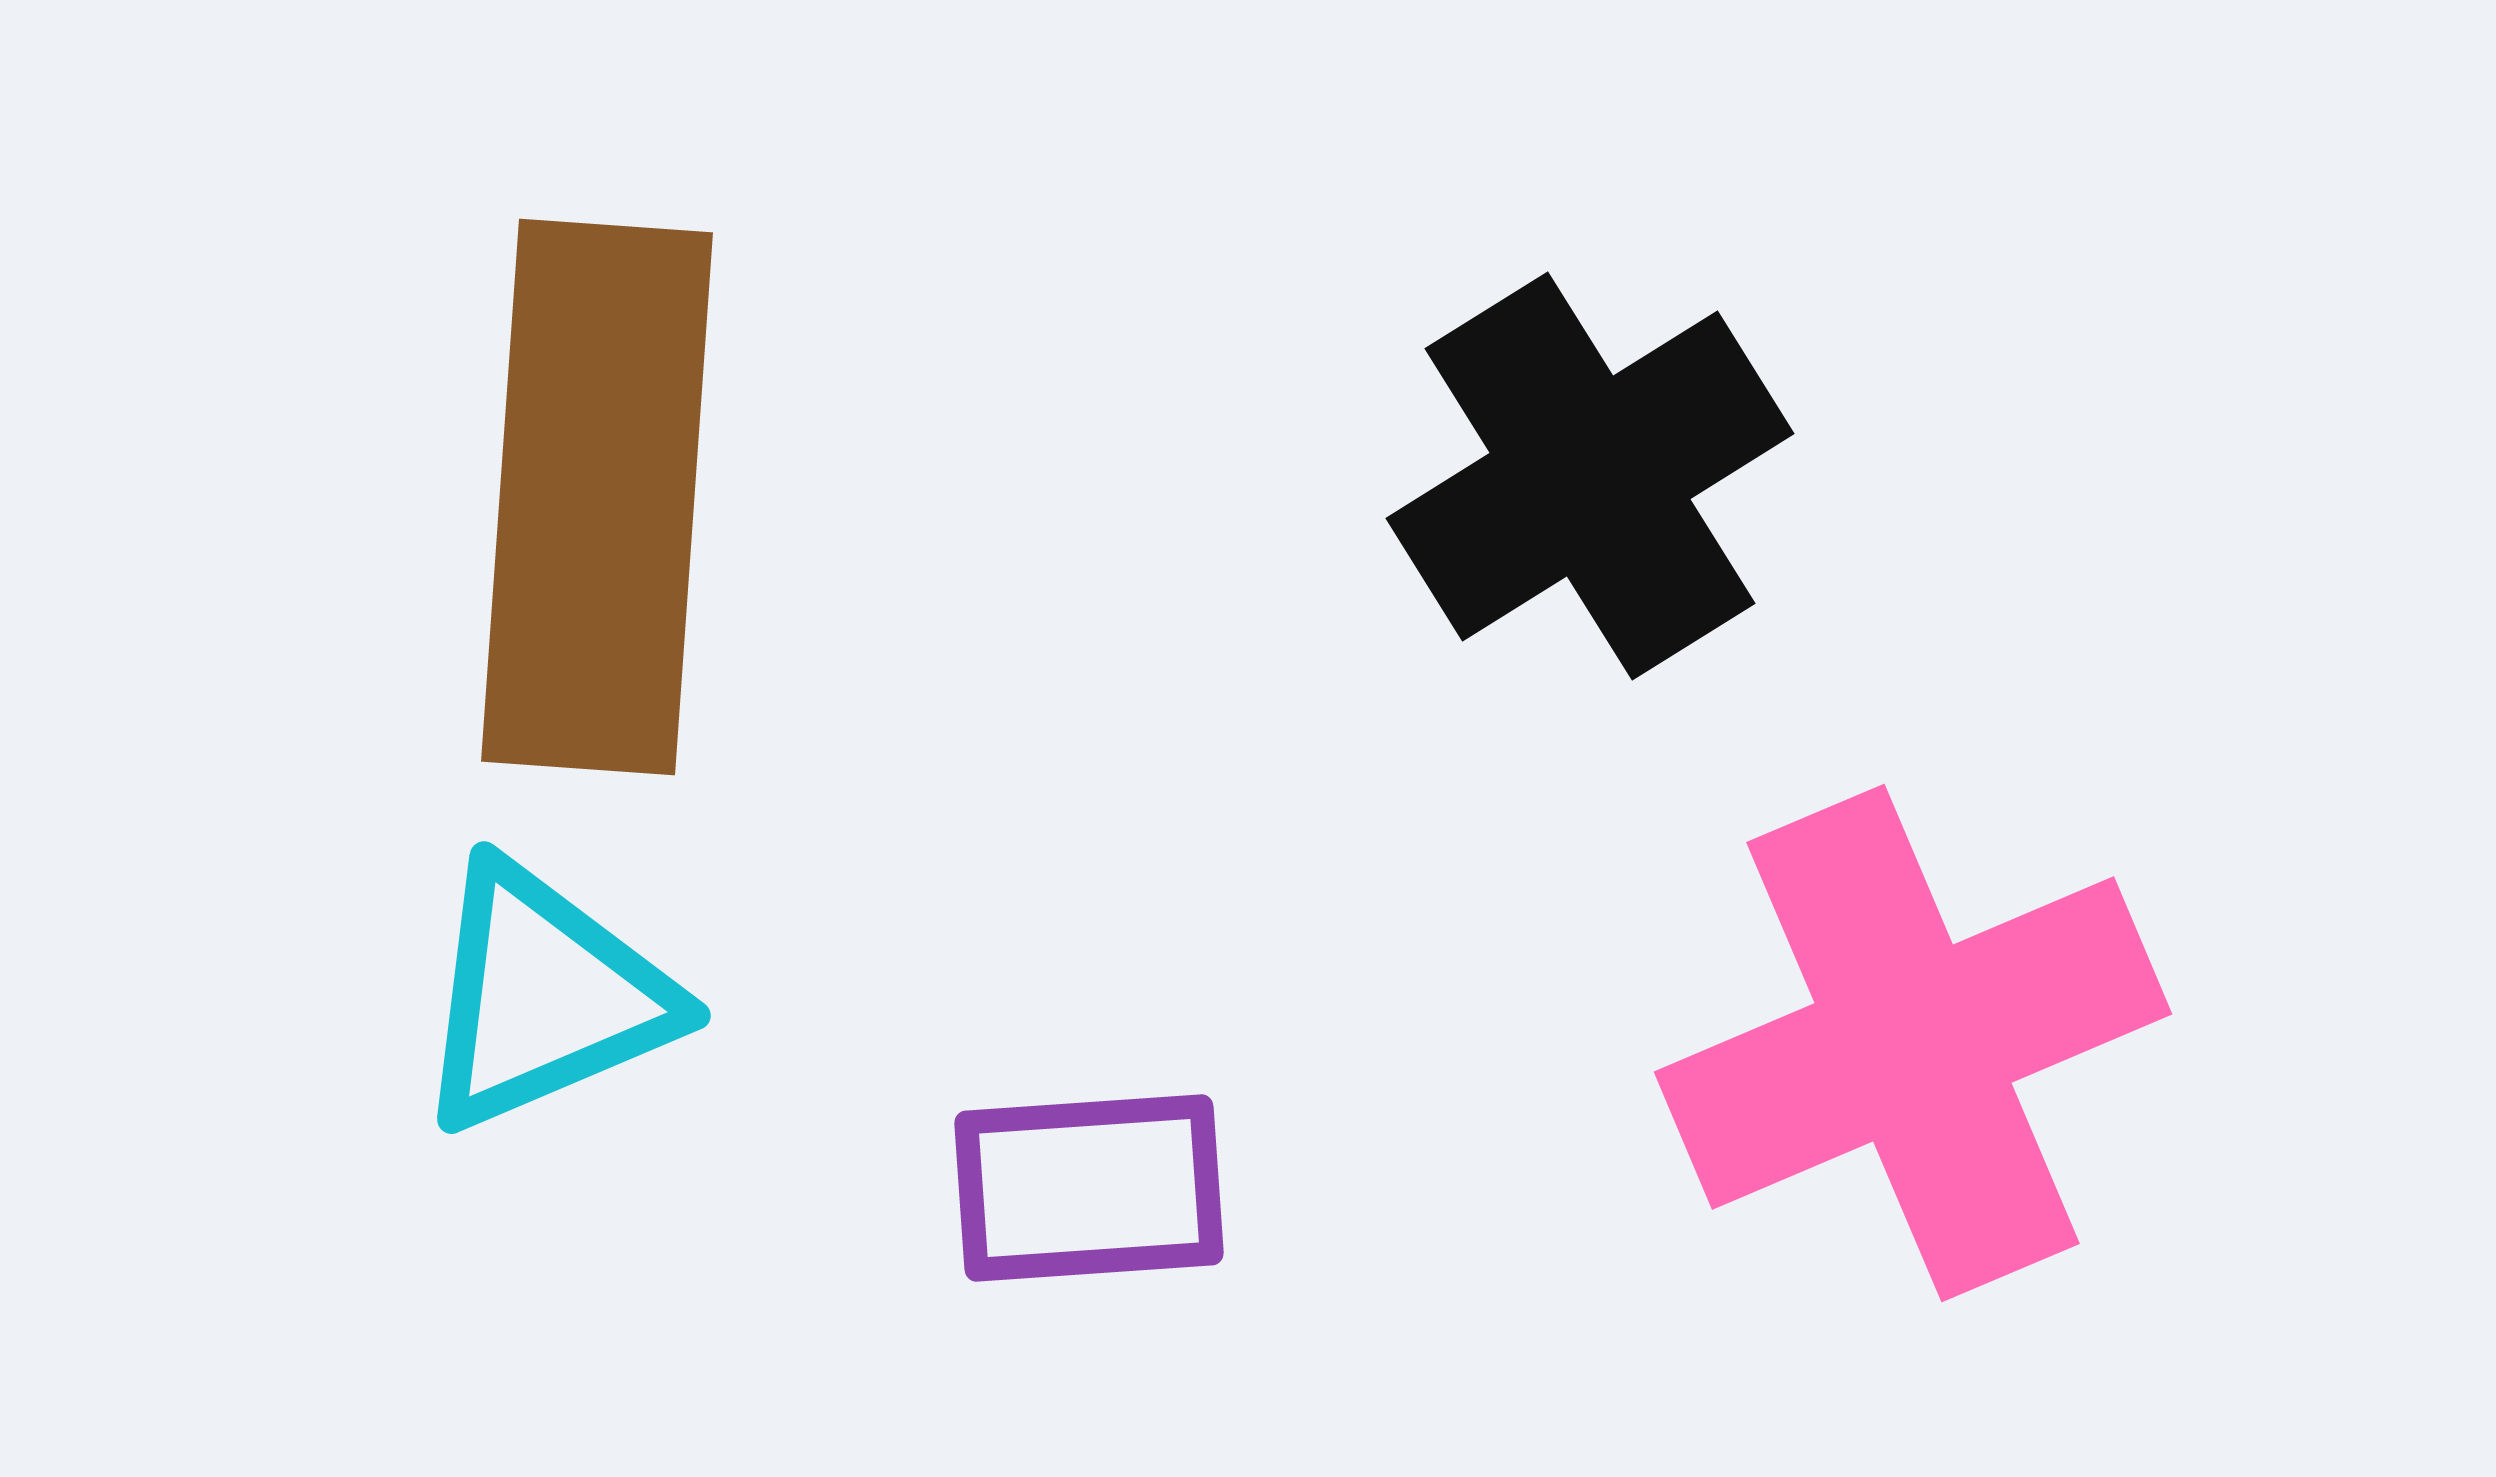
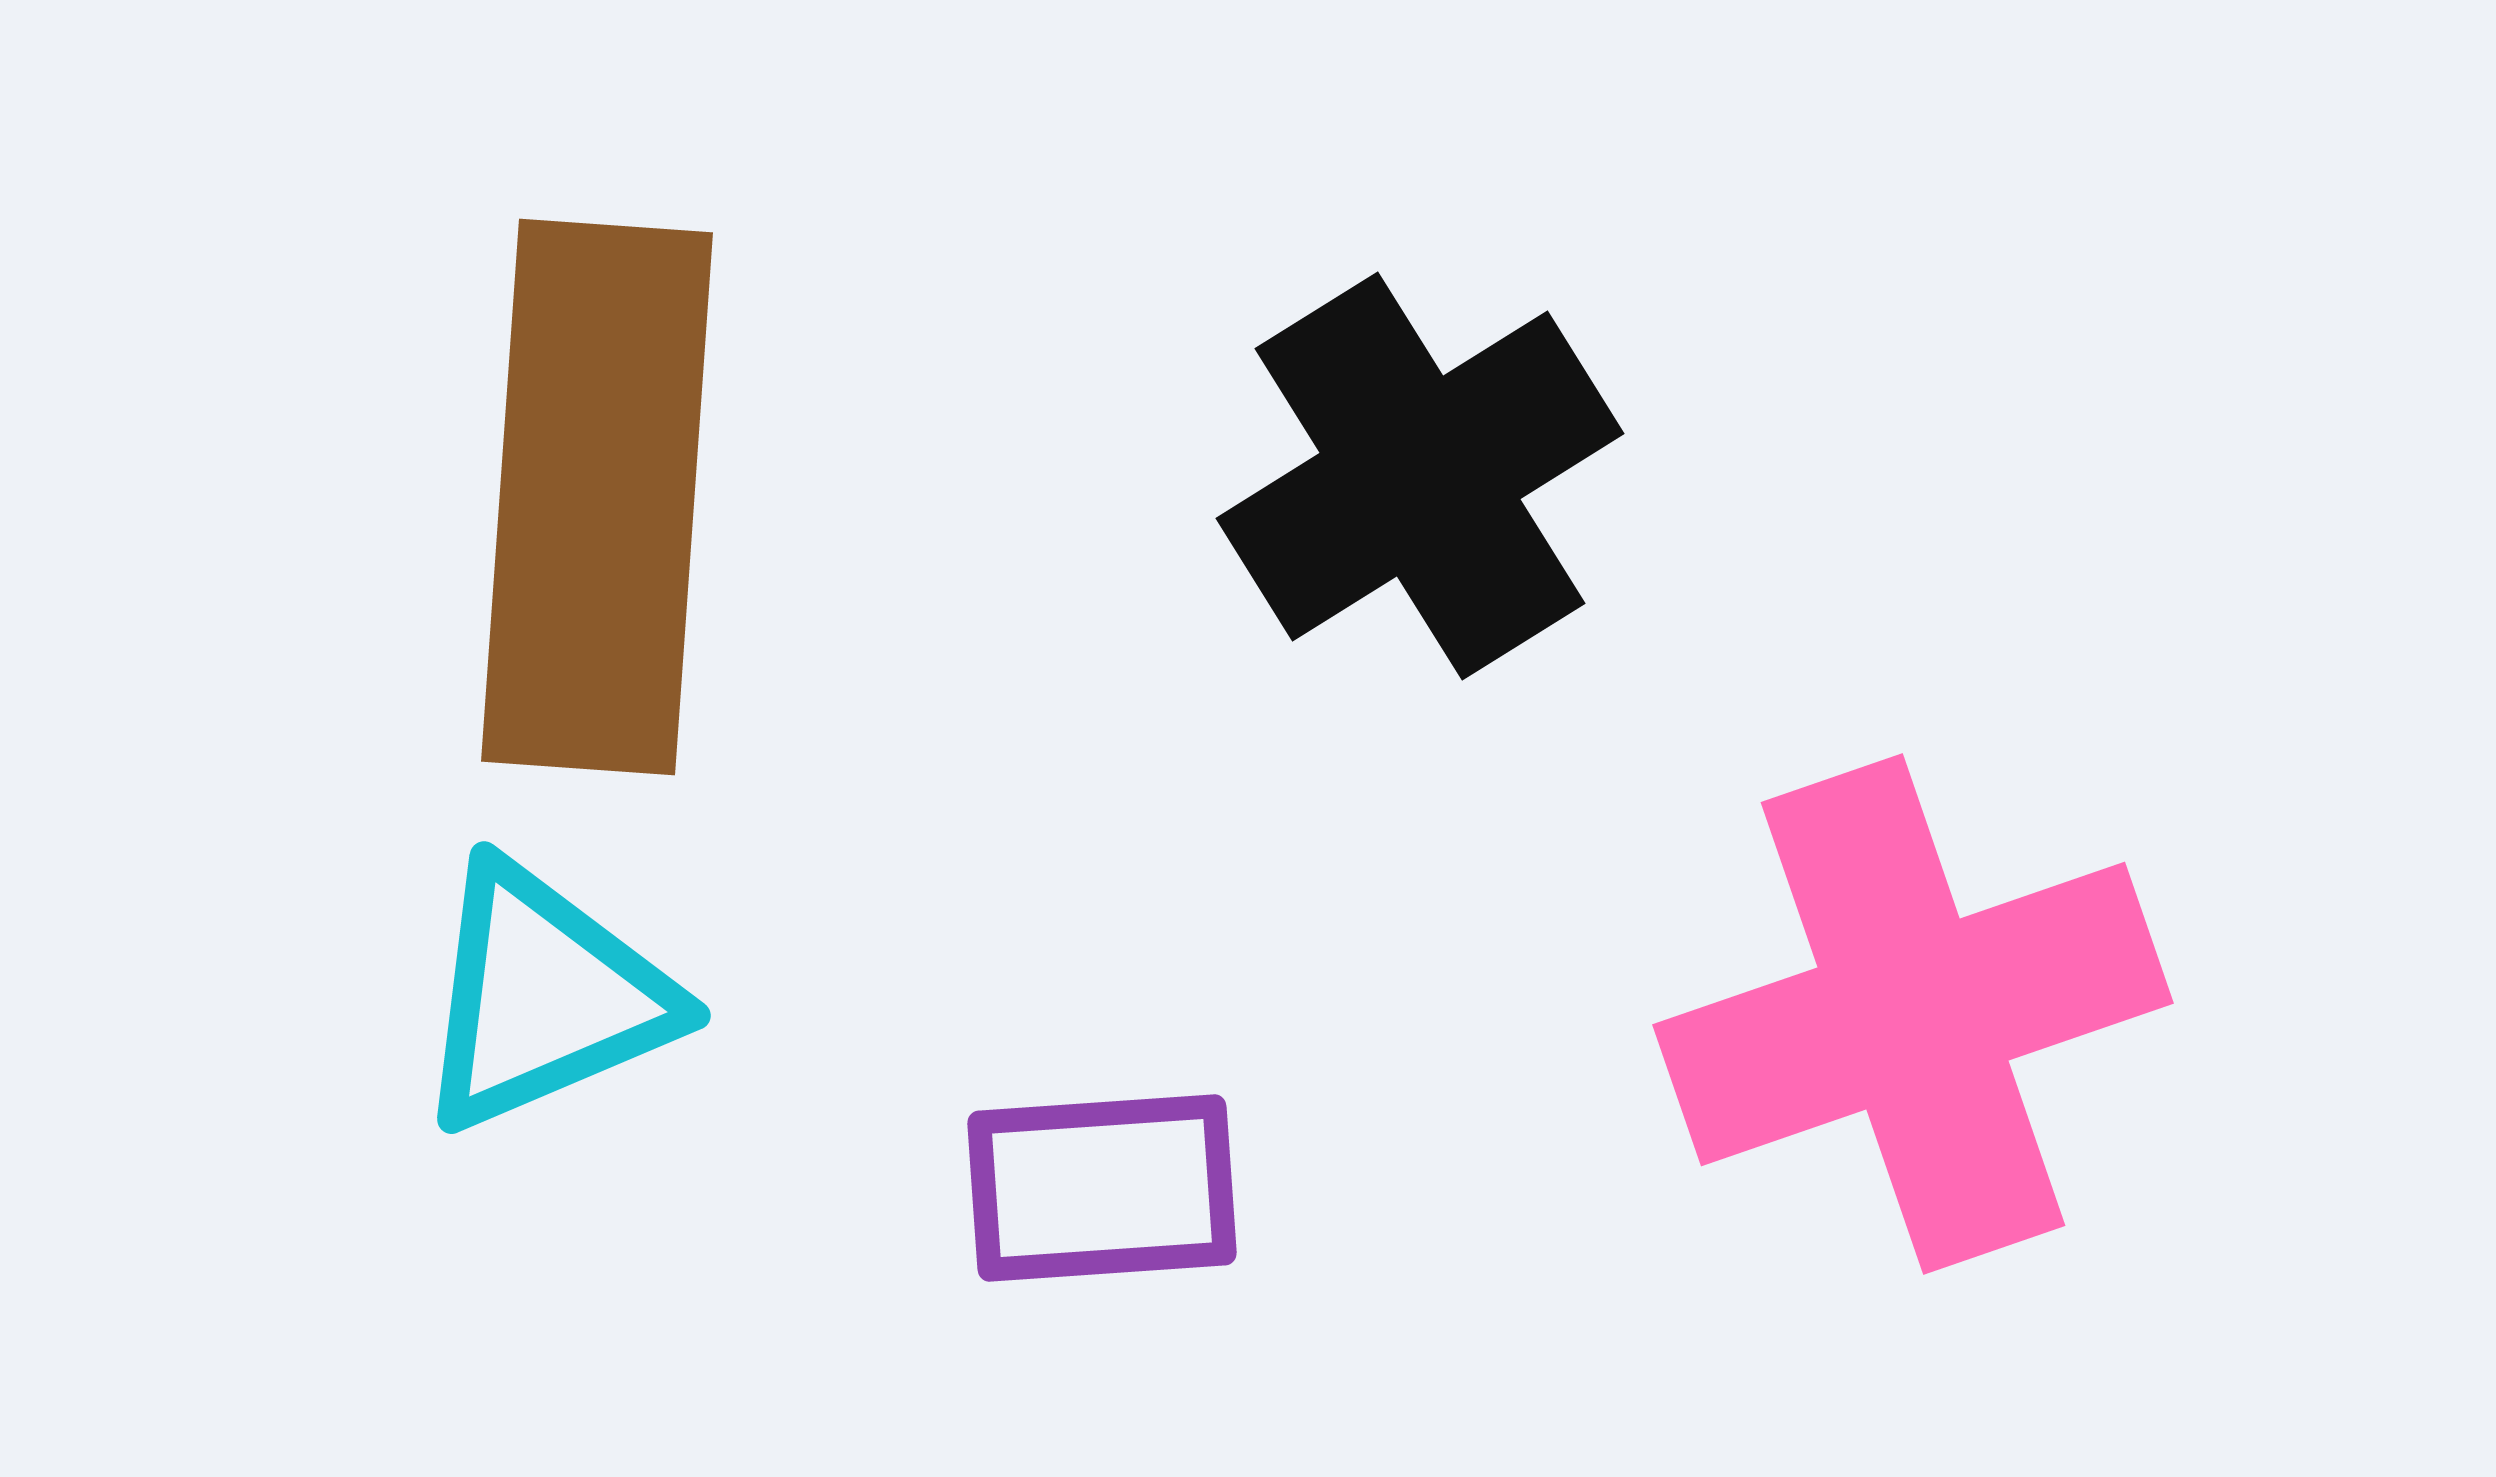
black cross: moved 170 px left
pink cross: moved 29 px up; rotated 4 degrees clockwise
purple rectangle: moved 13 px right
